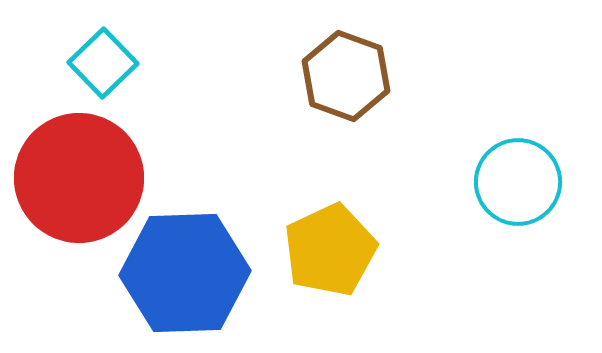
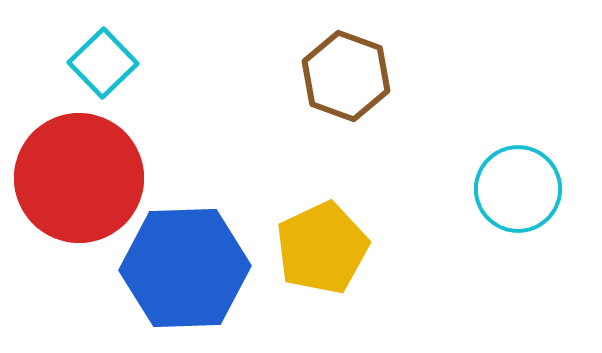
cyan circle: moved 7 px down
yellow pentagon: moved 8 px left, 2 px up
blue hexagon: moved 5 px up
